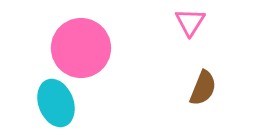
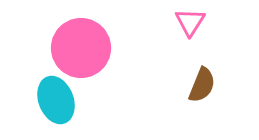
brown semicircle: moved 1 px left, 3 px up
cyan ellipse: moved 3 px up
